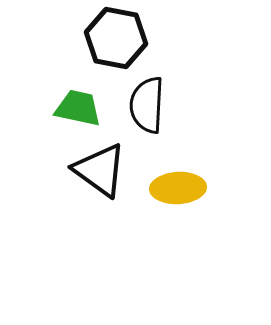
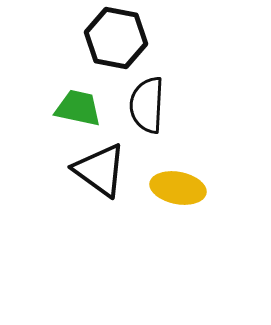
yellow ellipse: rotated 14 degrees clockwise
